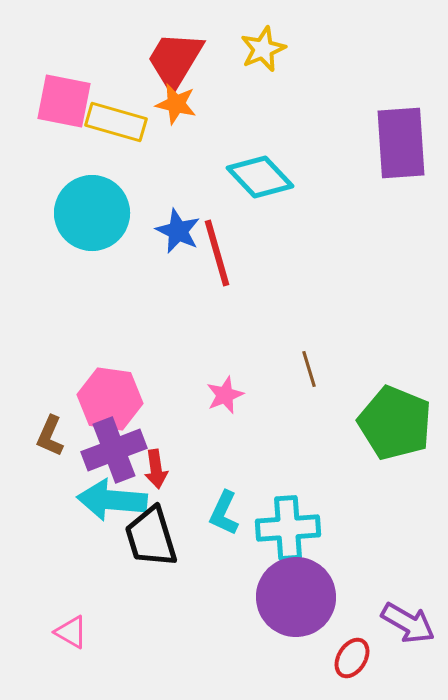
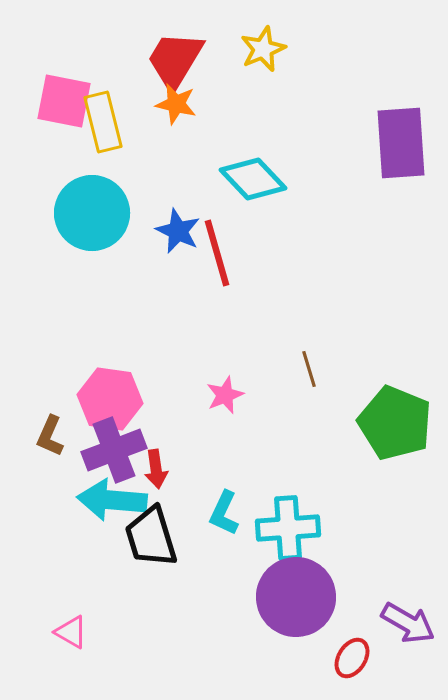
yellow rectangle: moved 13 px left; rotated 60 degrees clockwise
cyan diamond: moved 7 px left, 2 px down
